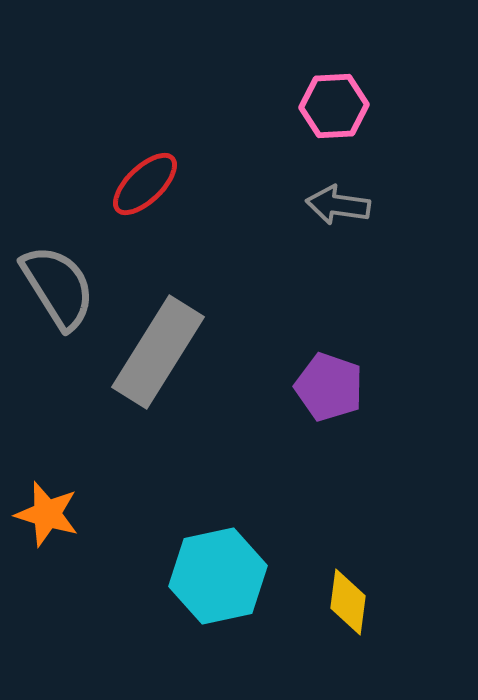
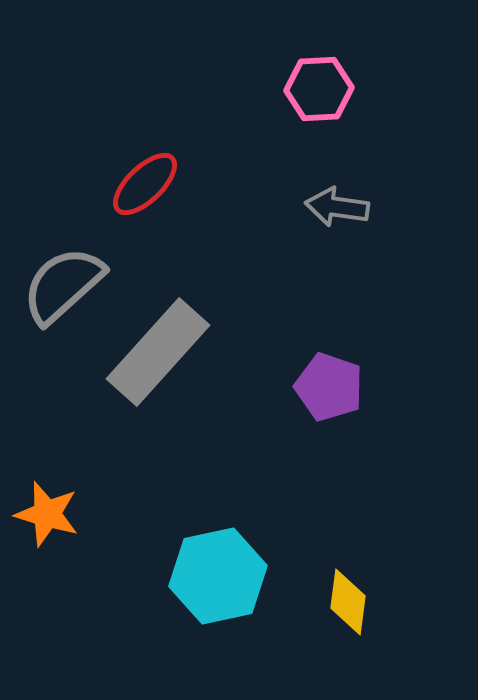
pink hexagon: moved 15 px left, 17 px up
gray arrow: moved 1 px left, 2 px down
gray semicircle: moved 5 px right, 2 px up; rotated 100 degrees counterclockwise
gray rectangle: rotated 10 degrees clockwise
